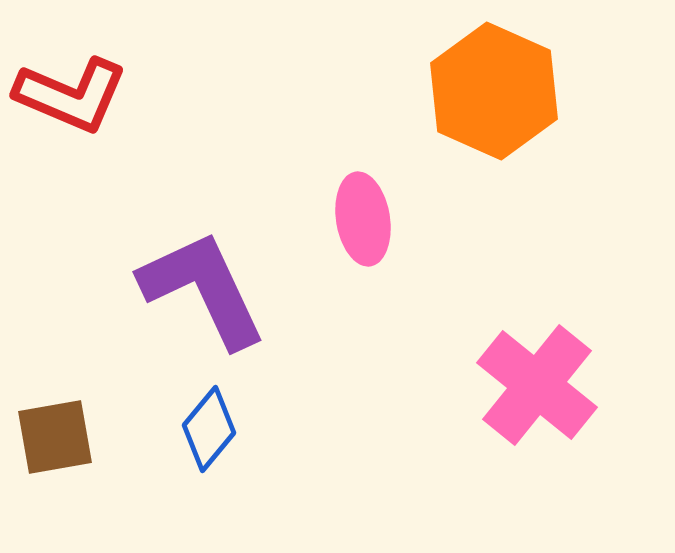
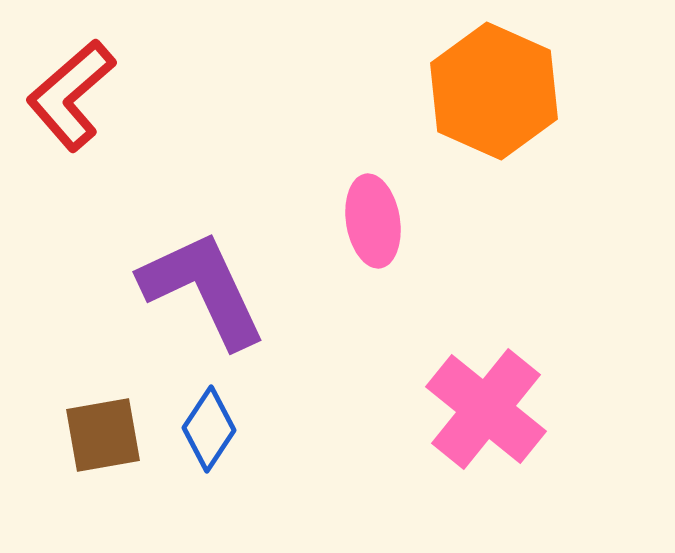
red L-shape: rotated 116 degrees clockwise
pink ellipse: moved 10 px right, 2 px down
pink cross: moved 51 px left, 24 px down
blue diamond: rotated 6 degrees counterclockwise
brown square: moved 48 px right, 2 px up
